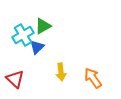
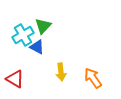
green triangle: rotated 18 degrees counterclockwise
blue triangle: rotated 49 degrees counterclockwise
red triangle: rotated 12 degrees counterclockwise
